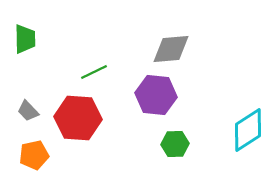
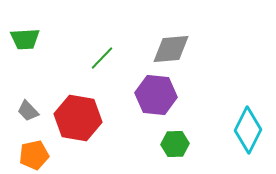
green trapezoid: rotated 88 degrees clockwise
green line: moved 8 px right, 14 px up; rotated 20 degrees counterclockwise
red hexagon: rotated 6 degrees clockwise
cyan diamond: rotated 30 degrees counterclockwise
